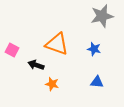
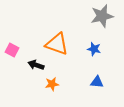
orange star: rotated 24 degrees counterclockwise
